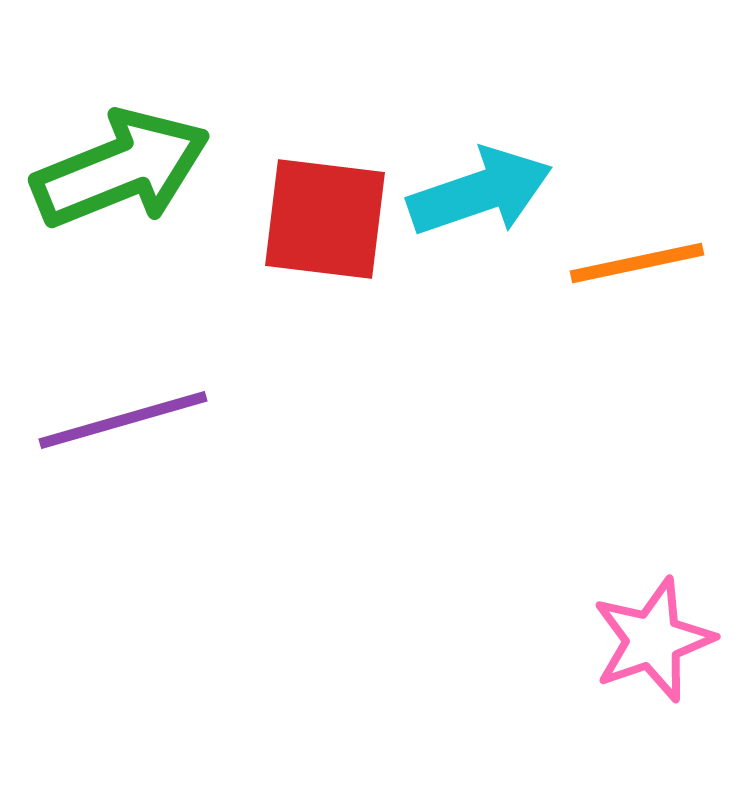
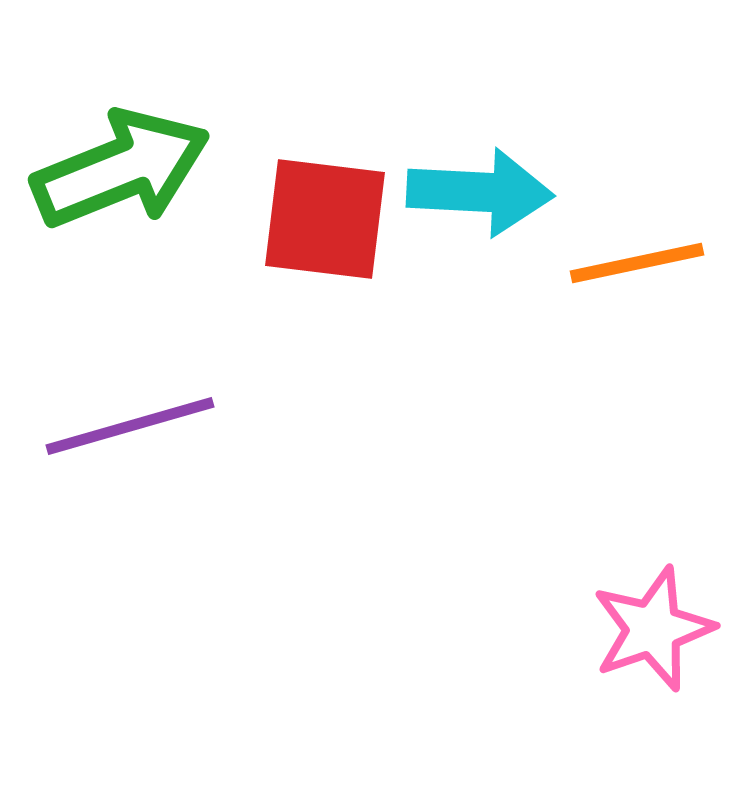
cyan arrow: rotated 22 degrees clockwise
purple line: moved 7 px right, 6 px down
pink star: moved 11 px up
